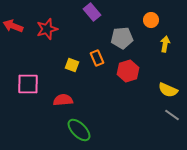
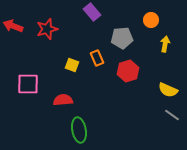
green ellipse: rotated 35 degrees clockwise
